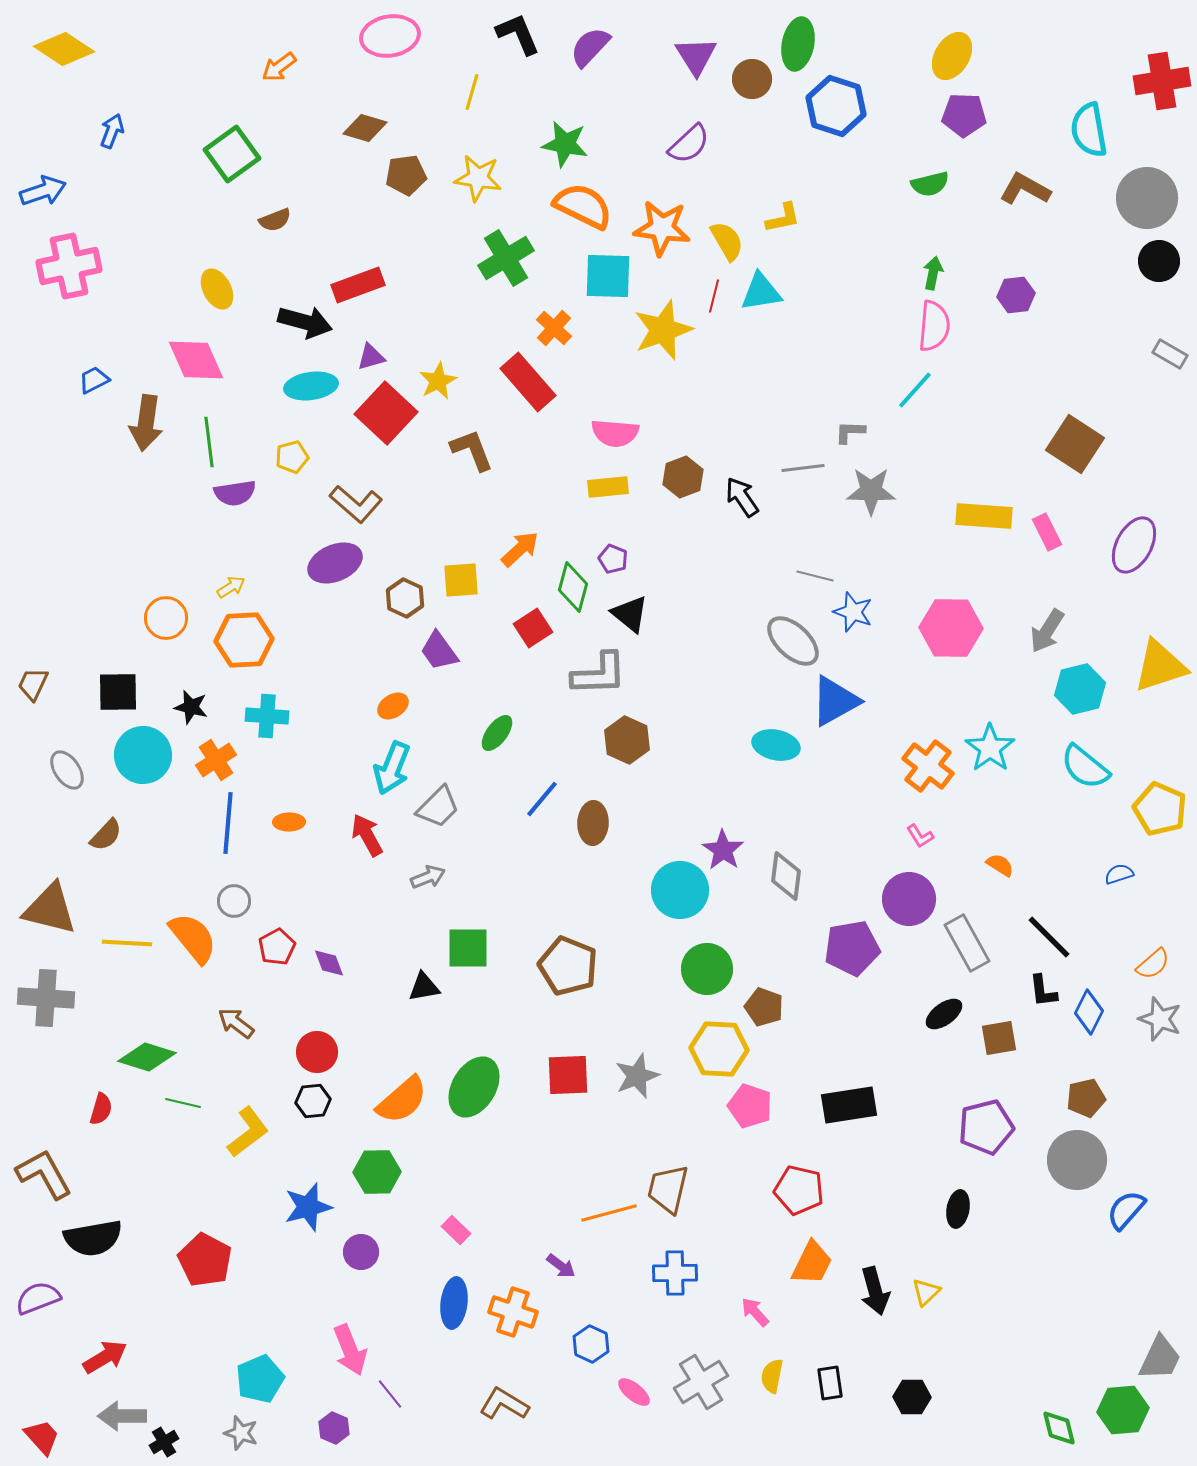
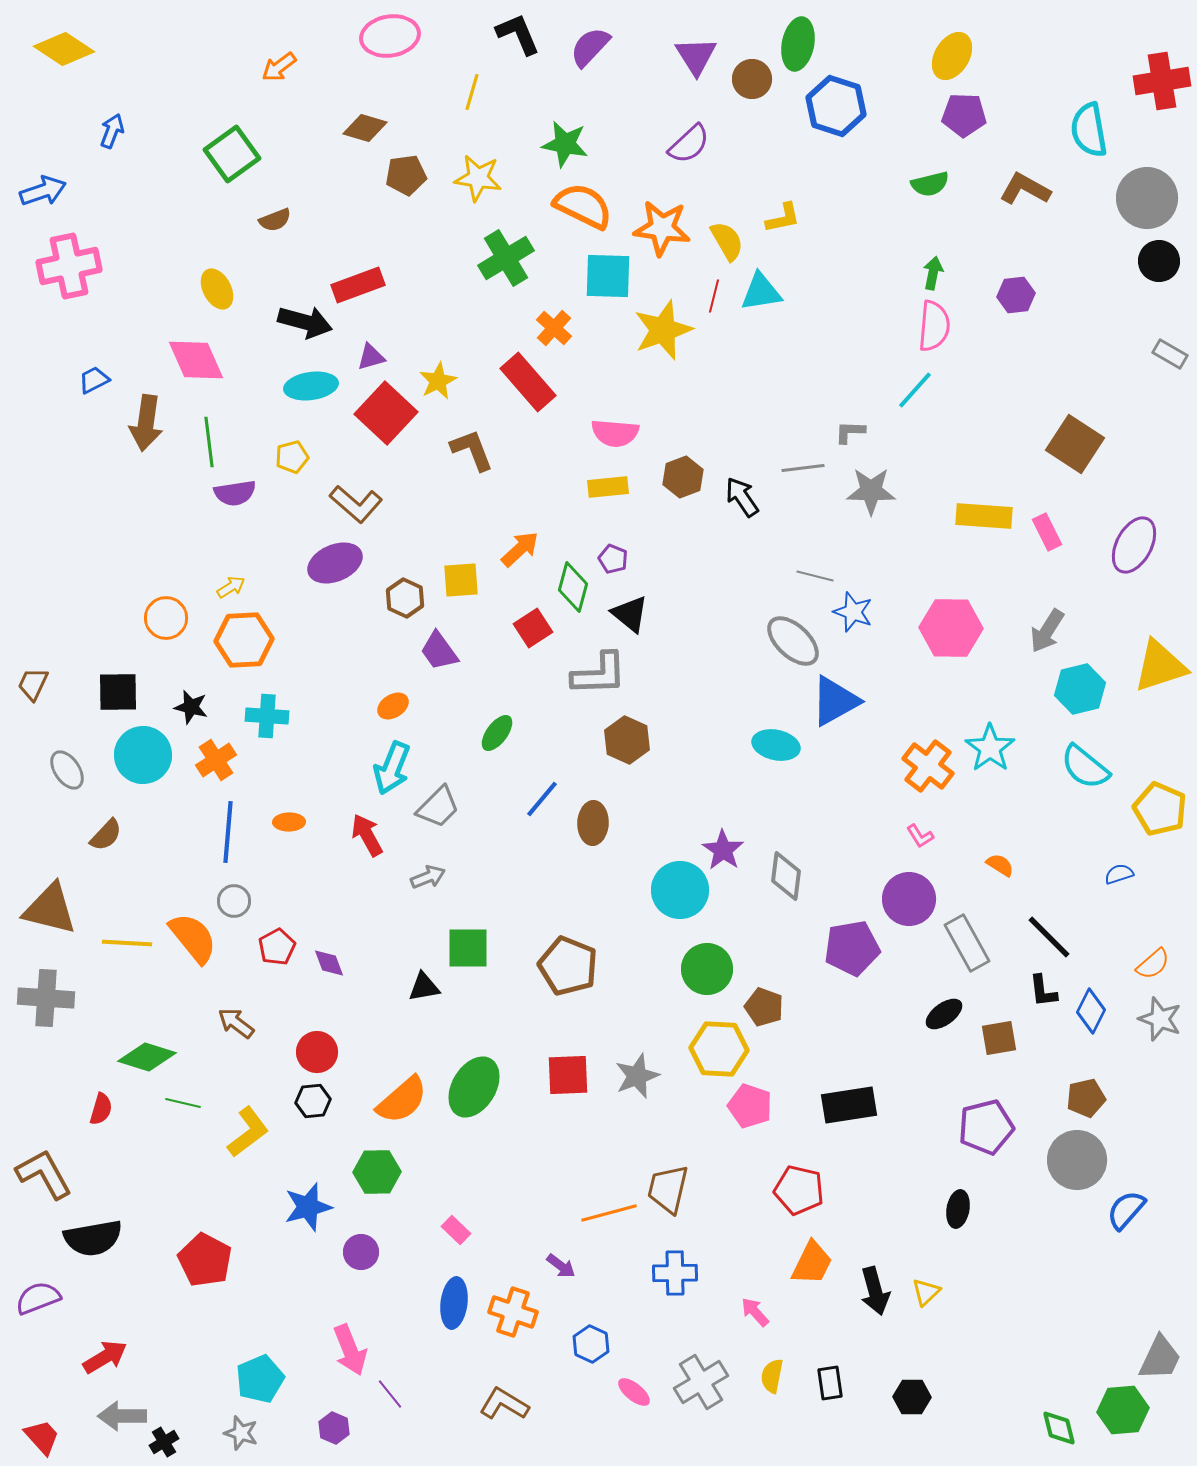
blue line at (228, 823): moved 9 px down
blue diamond at (1089, 1012): moved 2 px right, 1 px up
